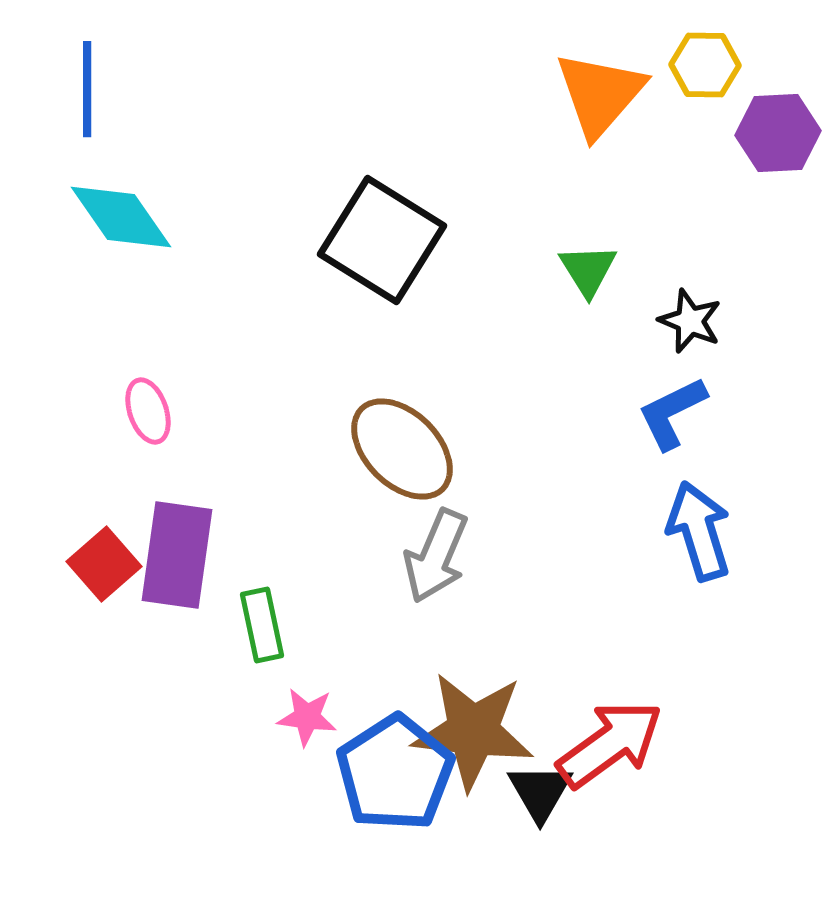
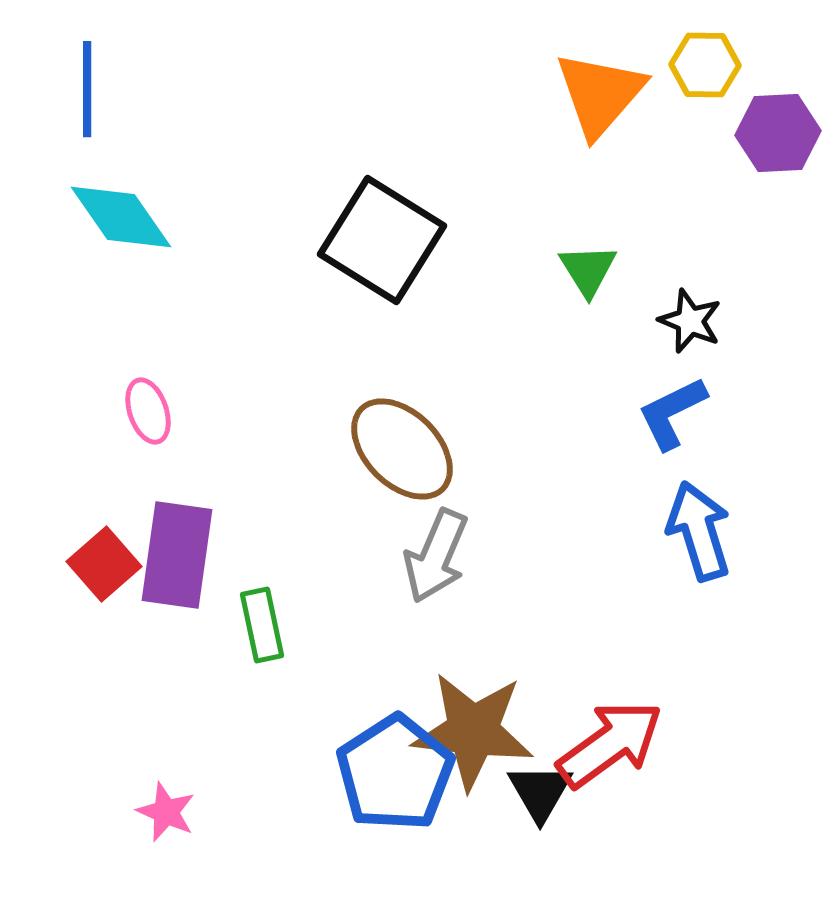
pink star: moved 141 px left, 95 px down; rotated 16 degrees clockwise
